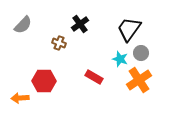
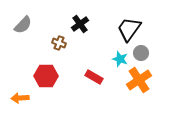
red hexagon: moved 2 px right, 5 px up
